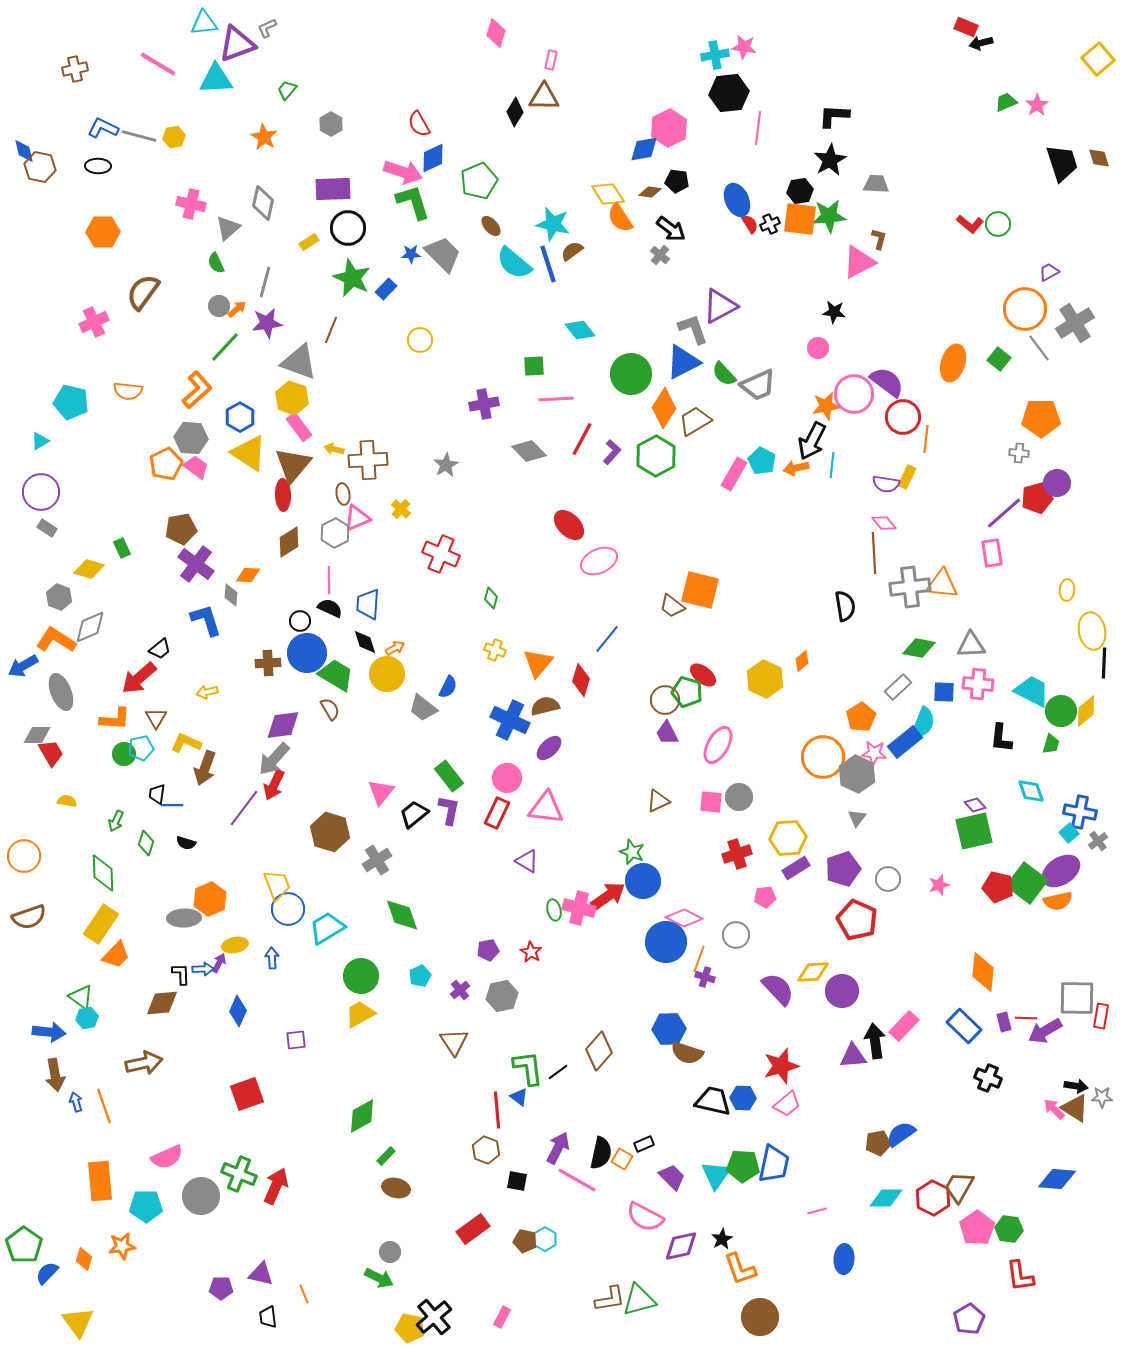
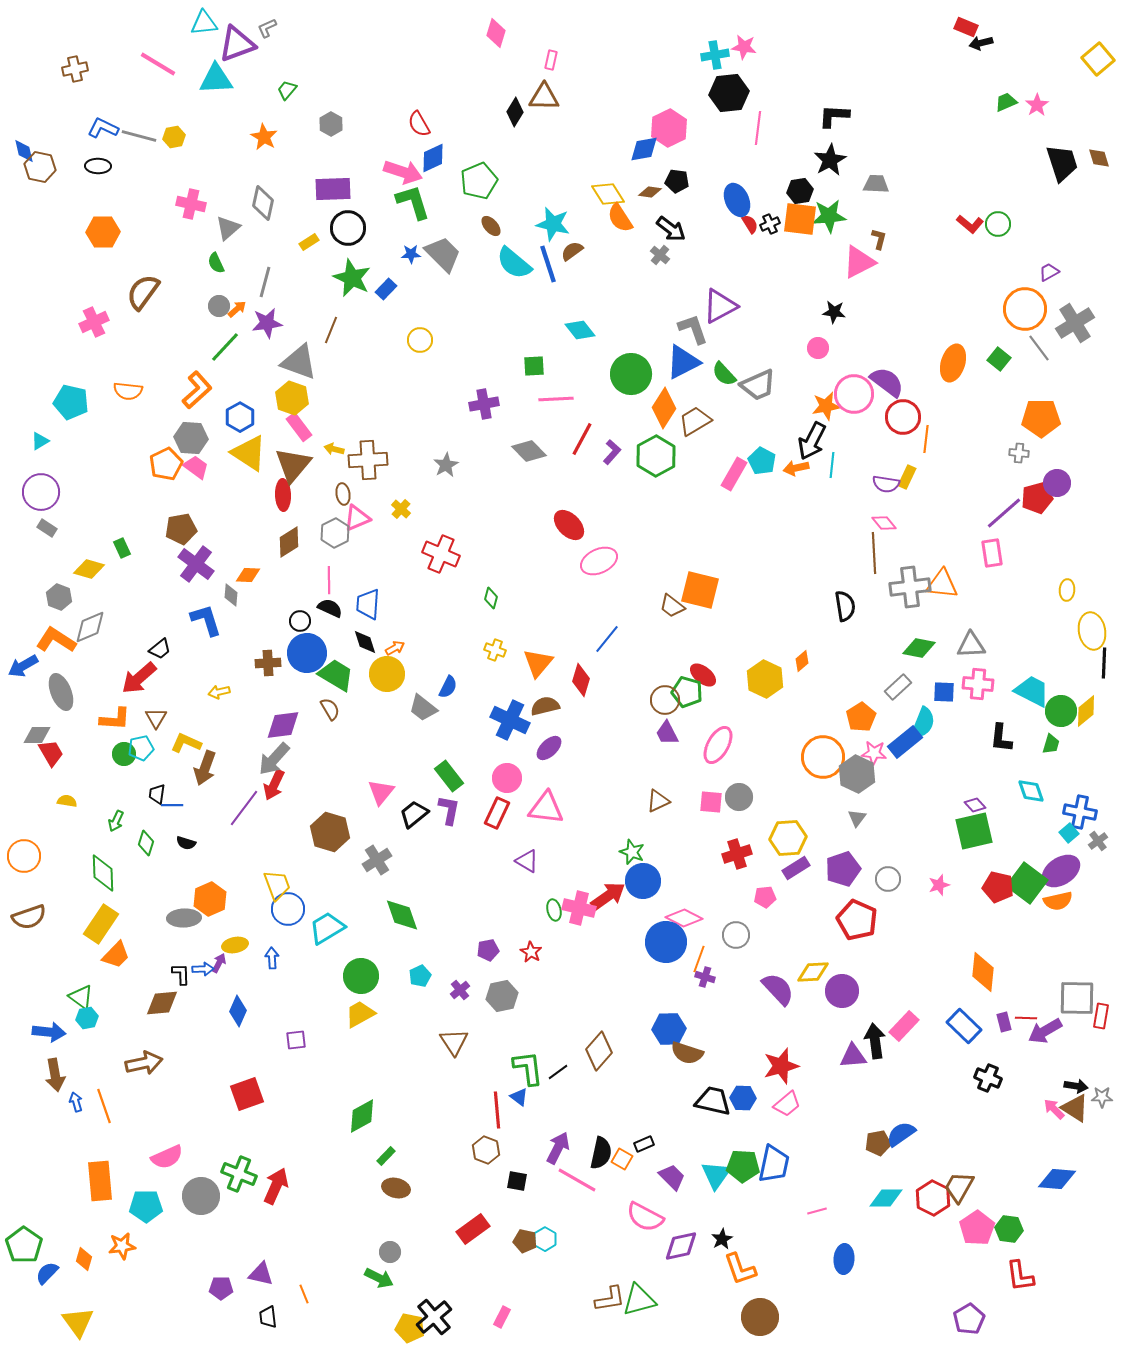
yellow arrow at (207, 692): moved 12 px right
